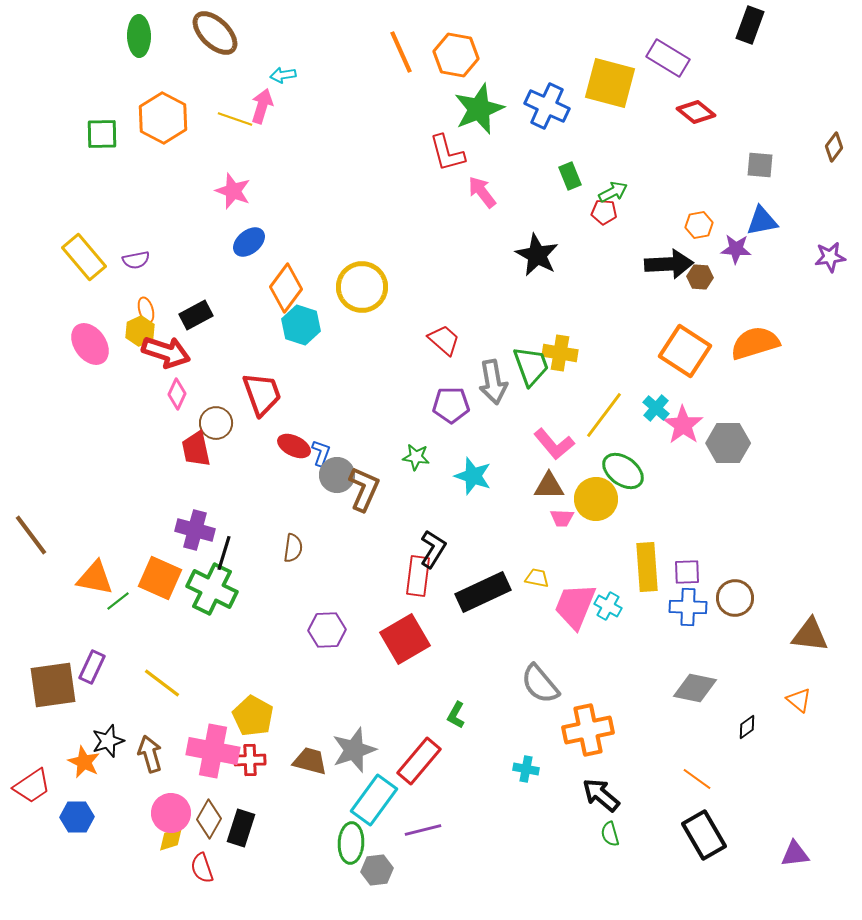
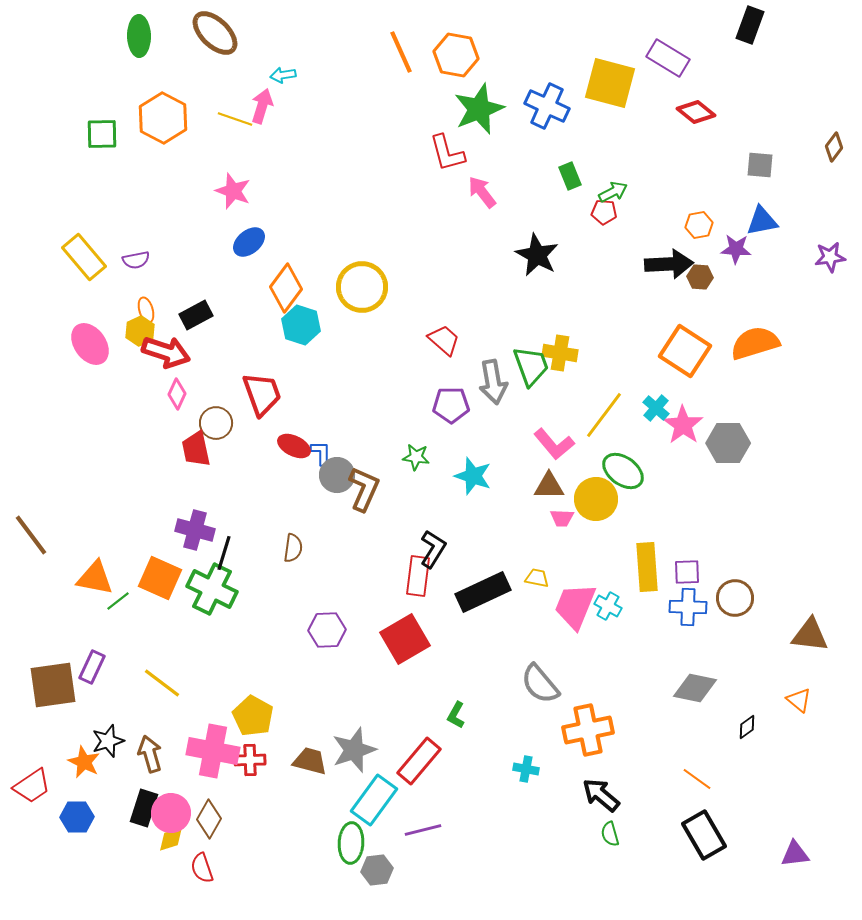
blue L-shape at (321, 453): rotated 20 degrees counterclockwise
black rectangle at (241, 828): moved 97 px left, 20 px up
